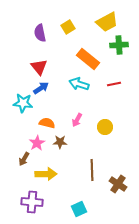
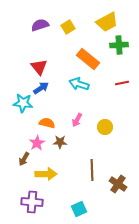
purple semicircle: moved 8 px up; rotated 84 degrees clockwise
red line: moved 8 px right, 1 px up
